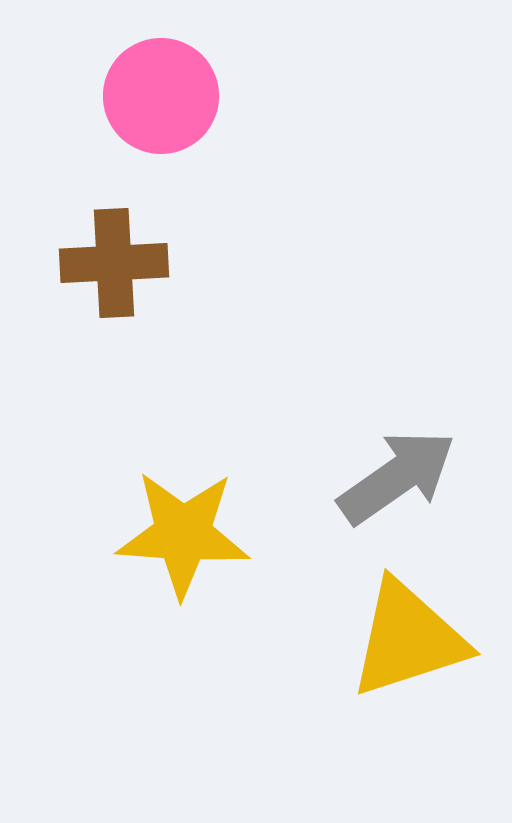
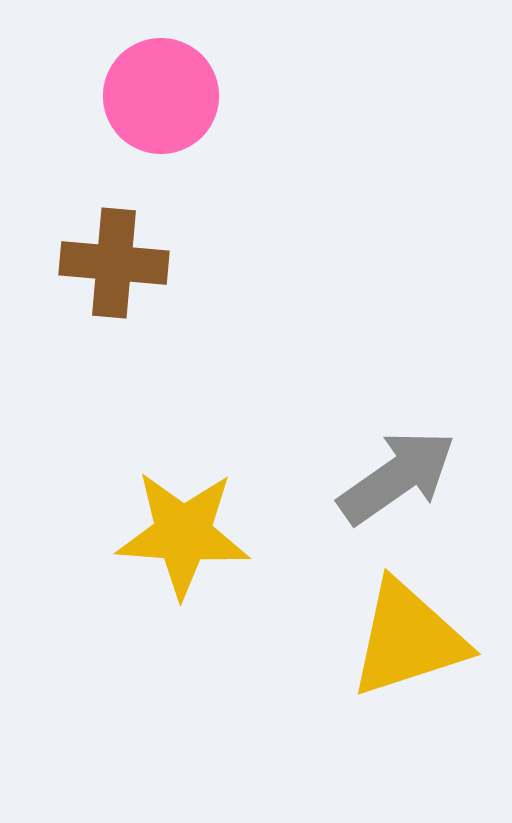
brown cross: rotated 8 degrees clockwise
